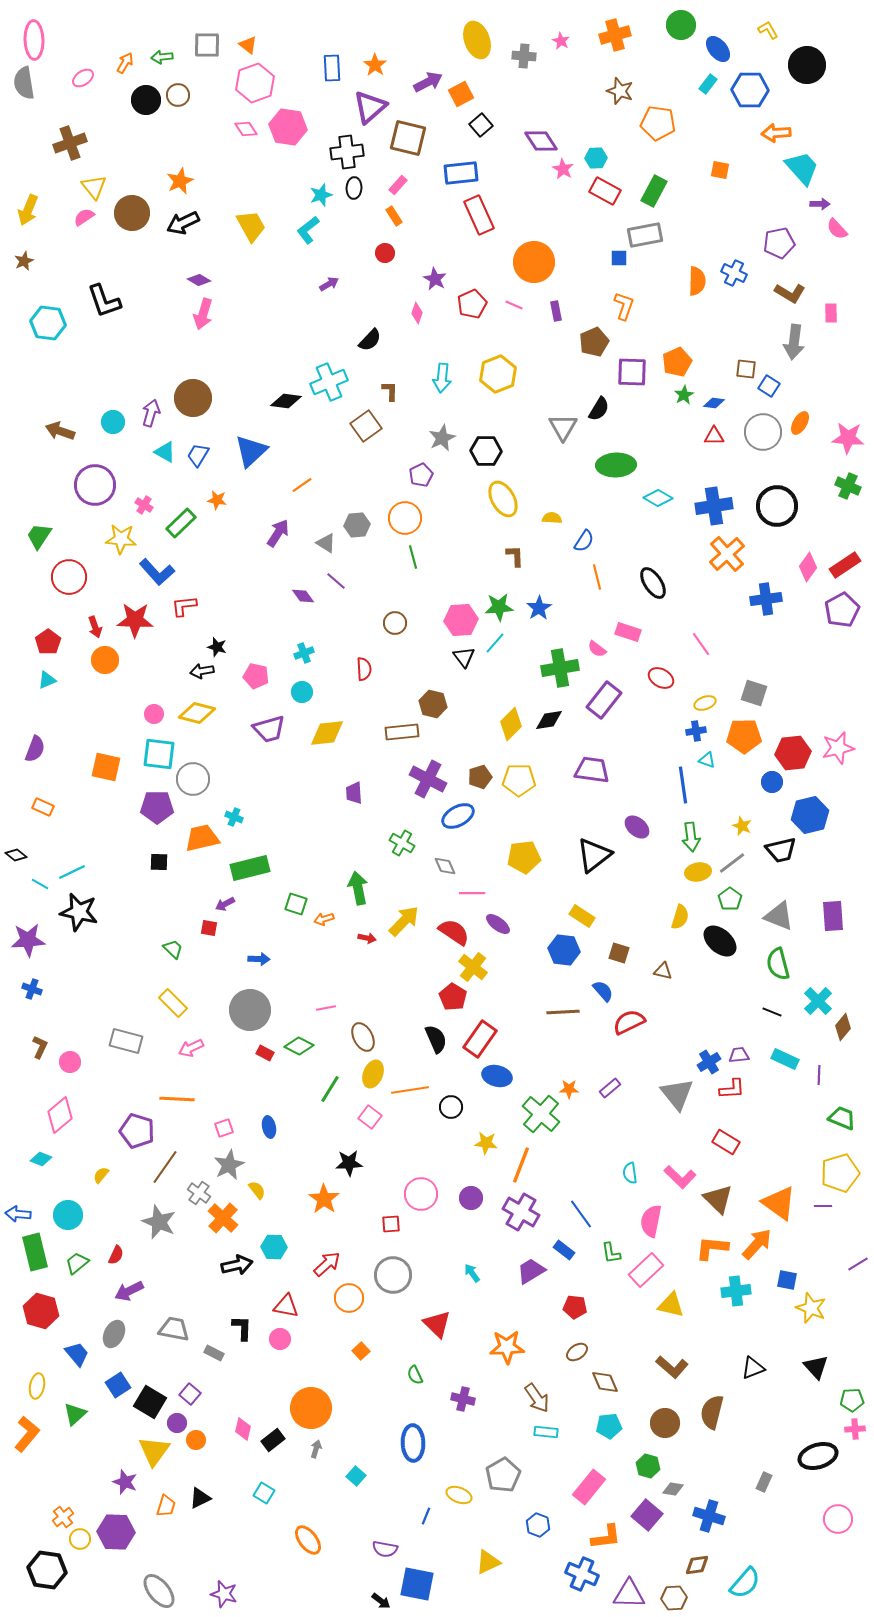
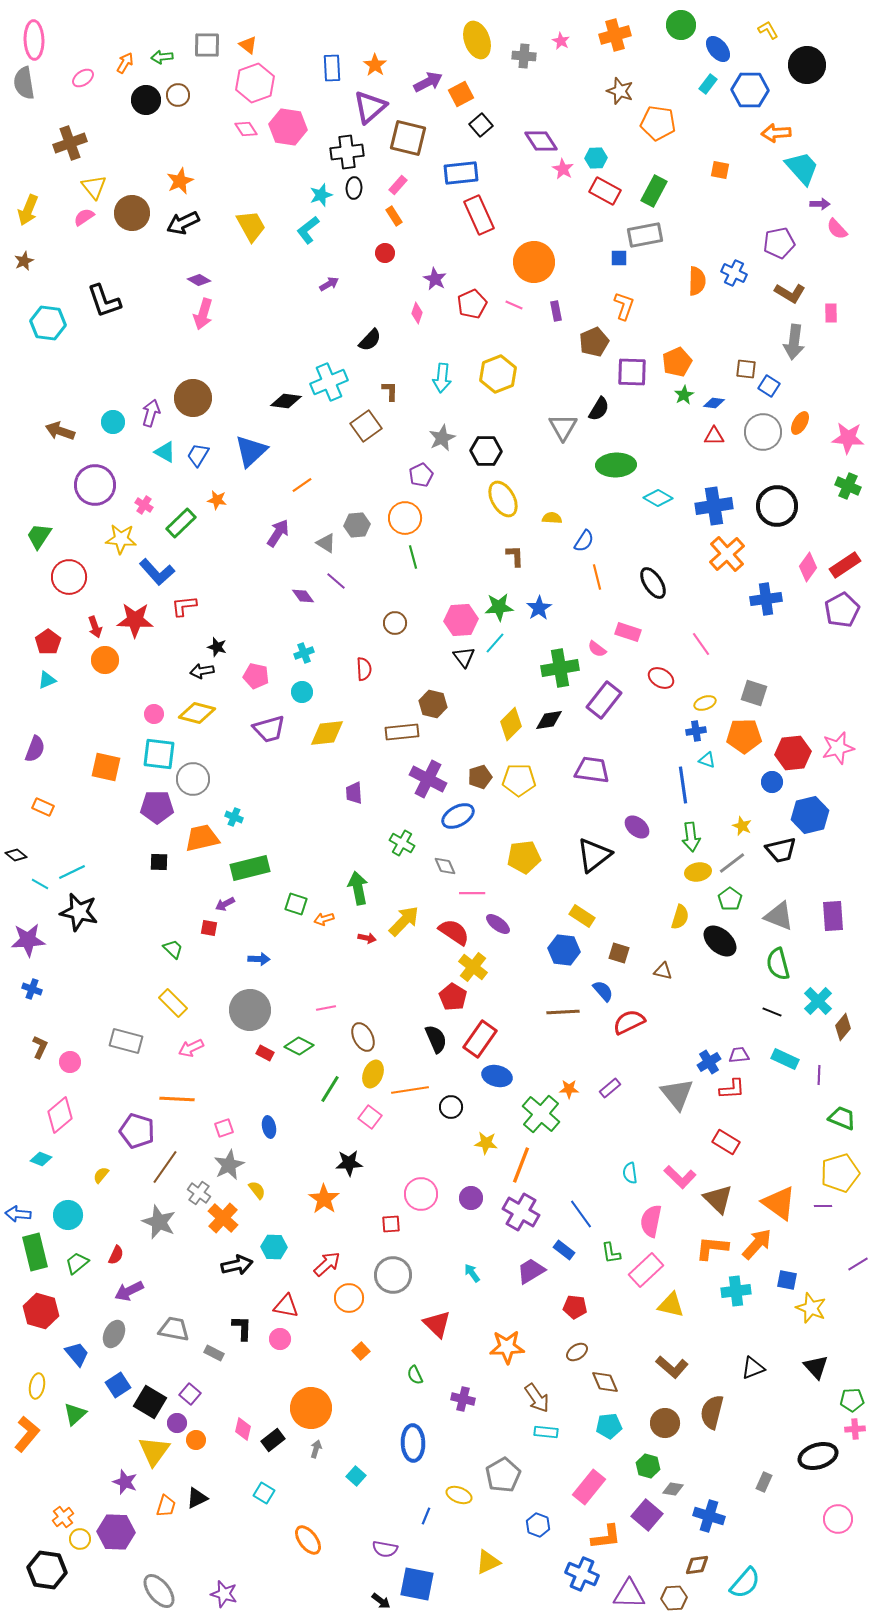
black triangle at (200, 1498): moved 3 px left
